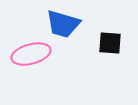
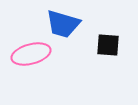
black square: moved 2 px left, 2 px down
